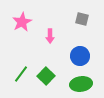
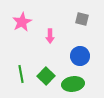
green line: rotated 48 degrees counterclockwise
green ellipse: moved 8 px left
